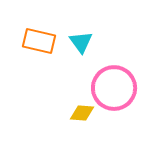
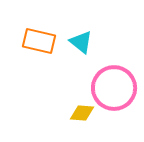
cyan triangle: rotated 15 degrees counterclockwise
